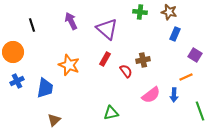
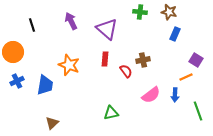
purple square: moved 1 px right, 5 px down
red rectangle: rotated 24 degrees counterclockwise
blue trapezoid: moved 3 px up
blue arrow: moved 1 px right
green line: moved 2 px left
brown triangle: moved 2 px left, 3 px down
